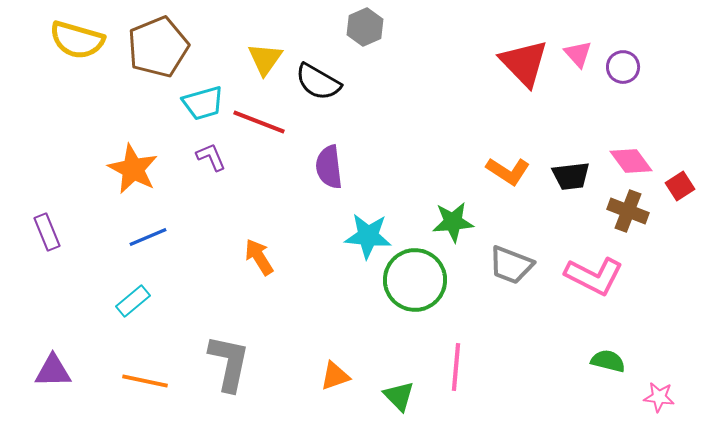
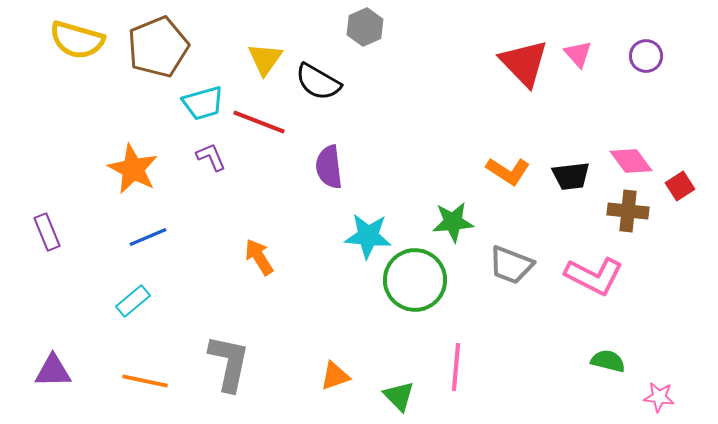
purple circle: moved 23 px right, 11 px up
brown cross: rotated 15 degrees counterclockwise
